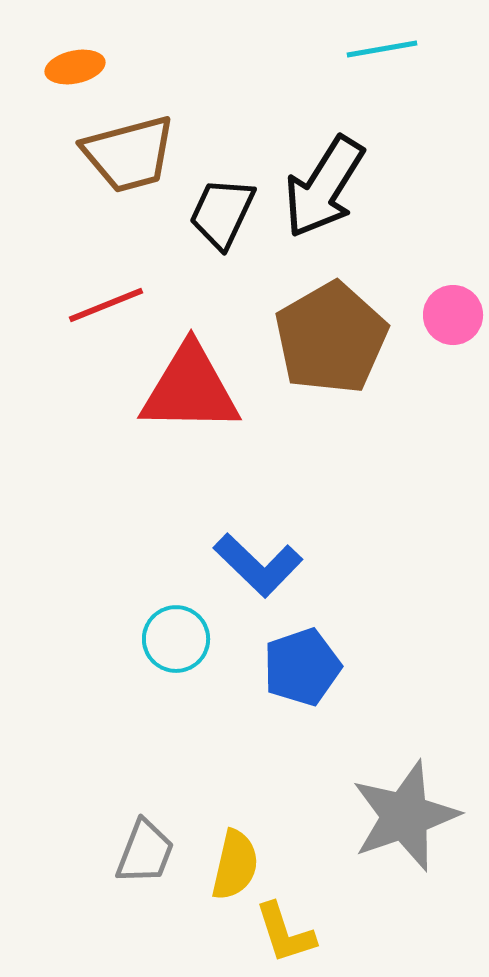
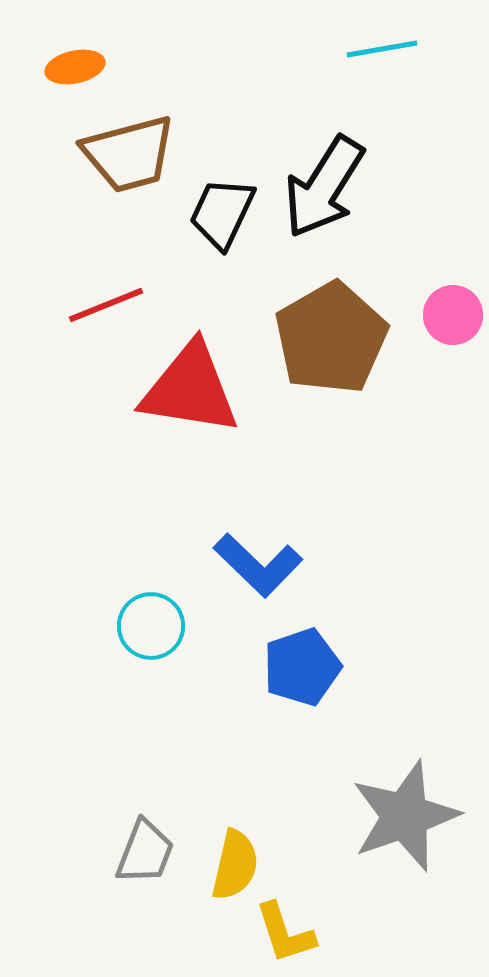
red triangle: rotated 8 degrees clockwise
cyan circle: moved 25 px left, 13 px up
